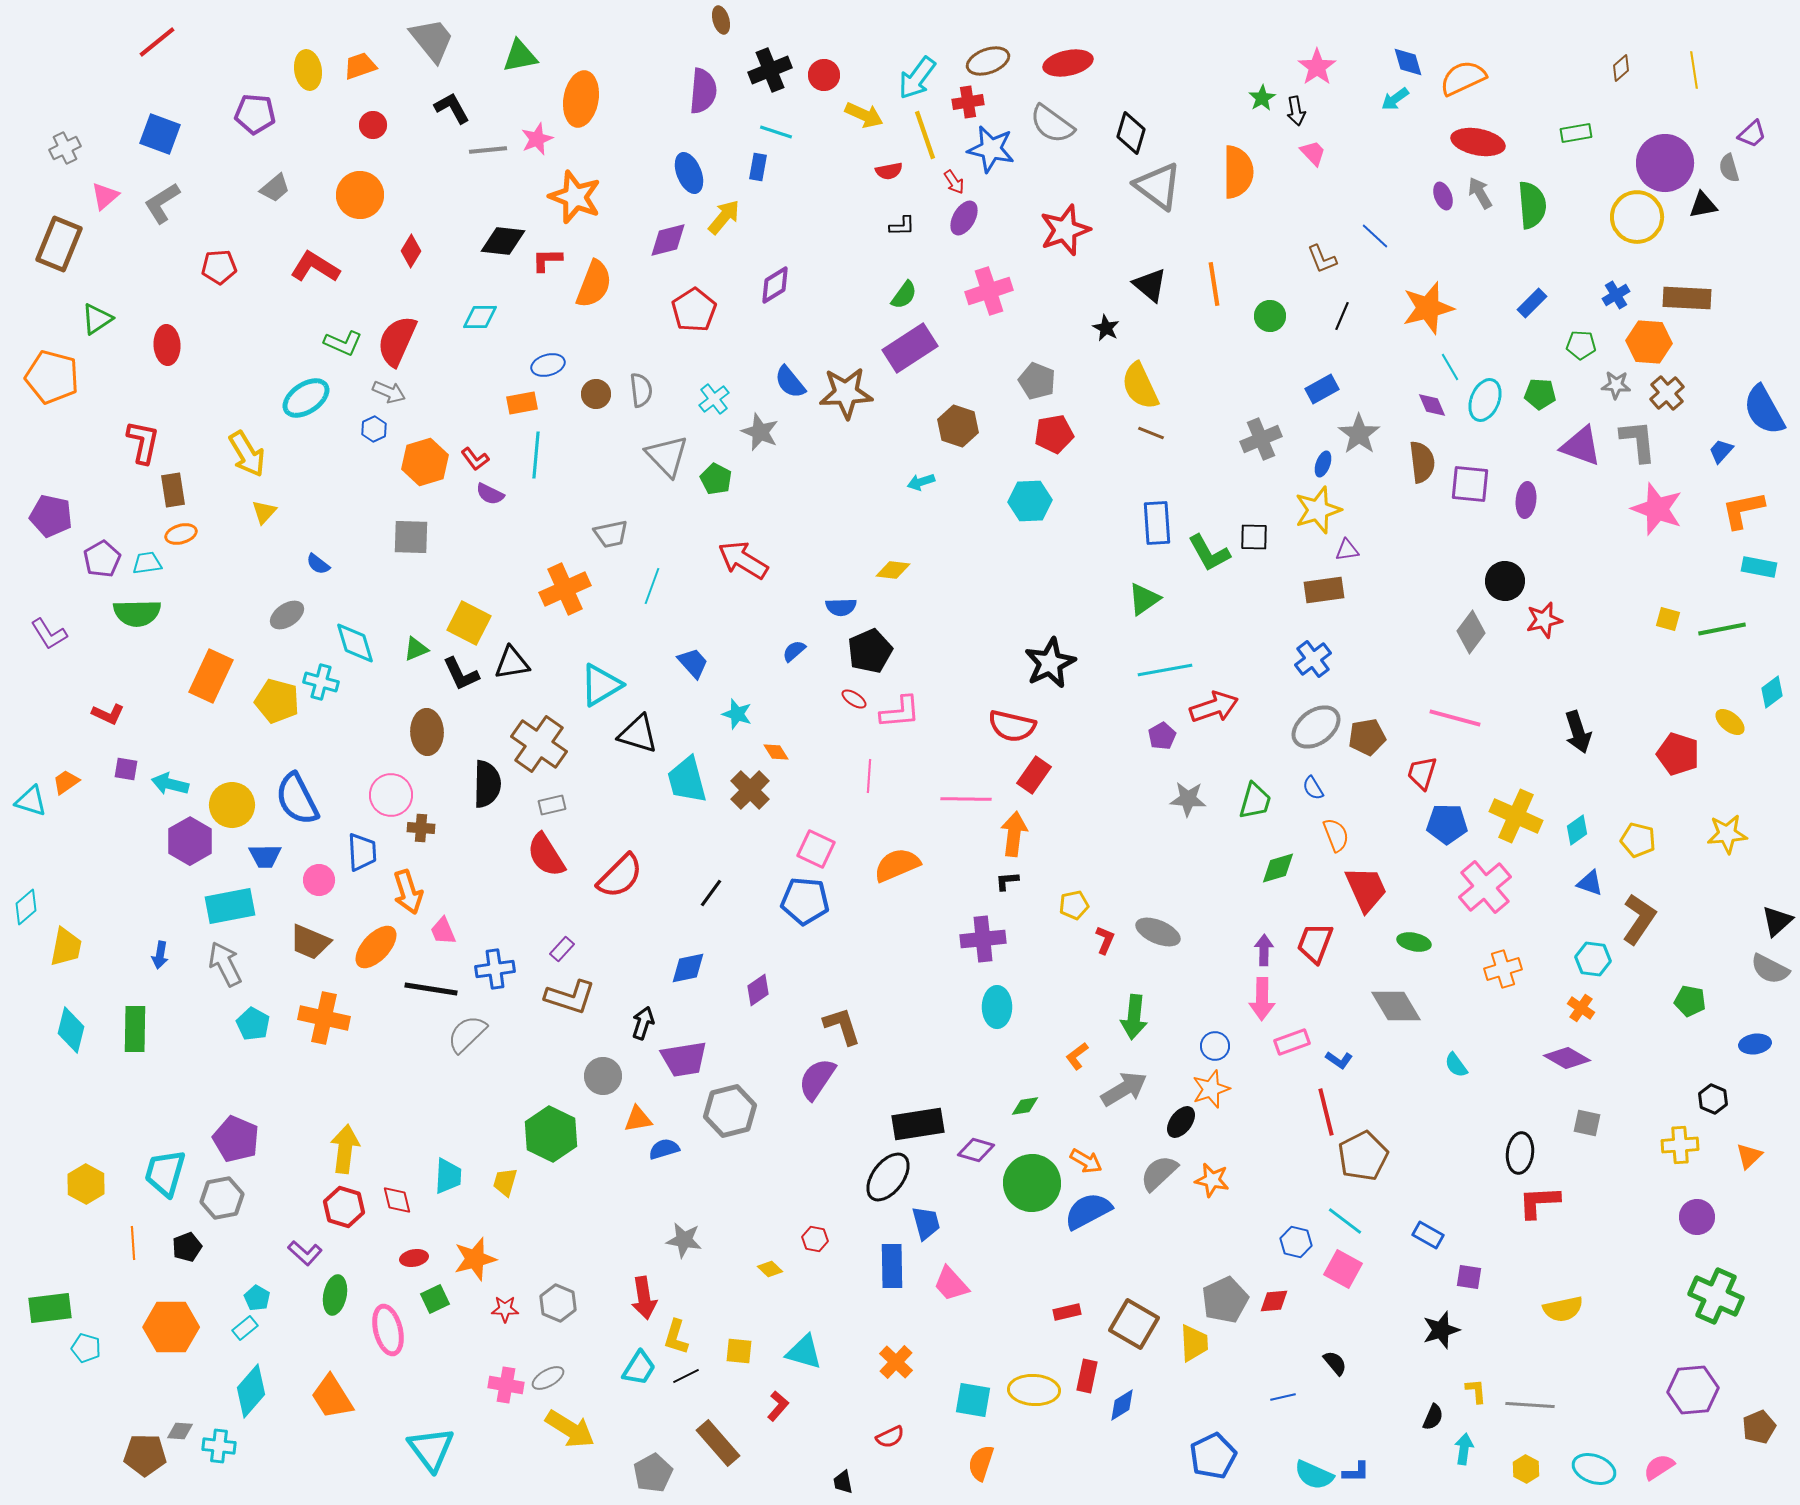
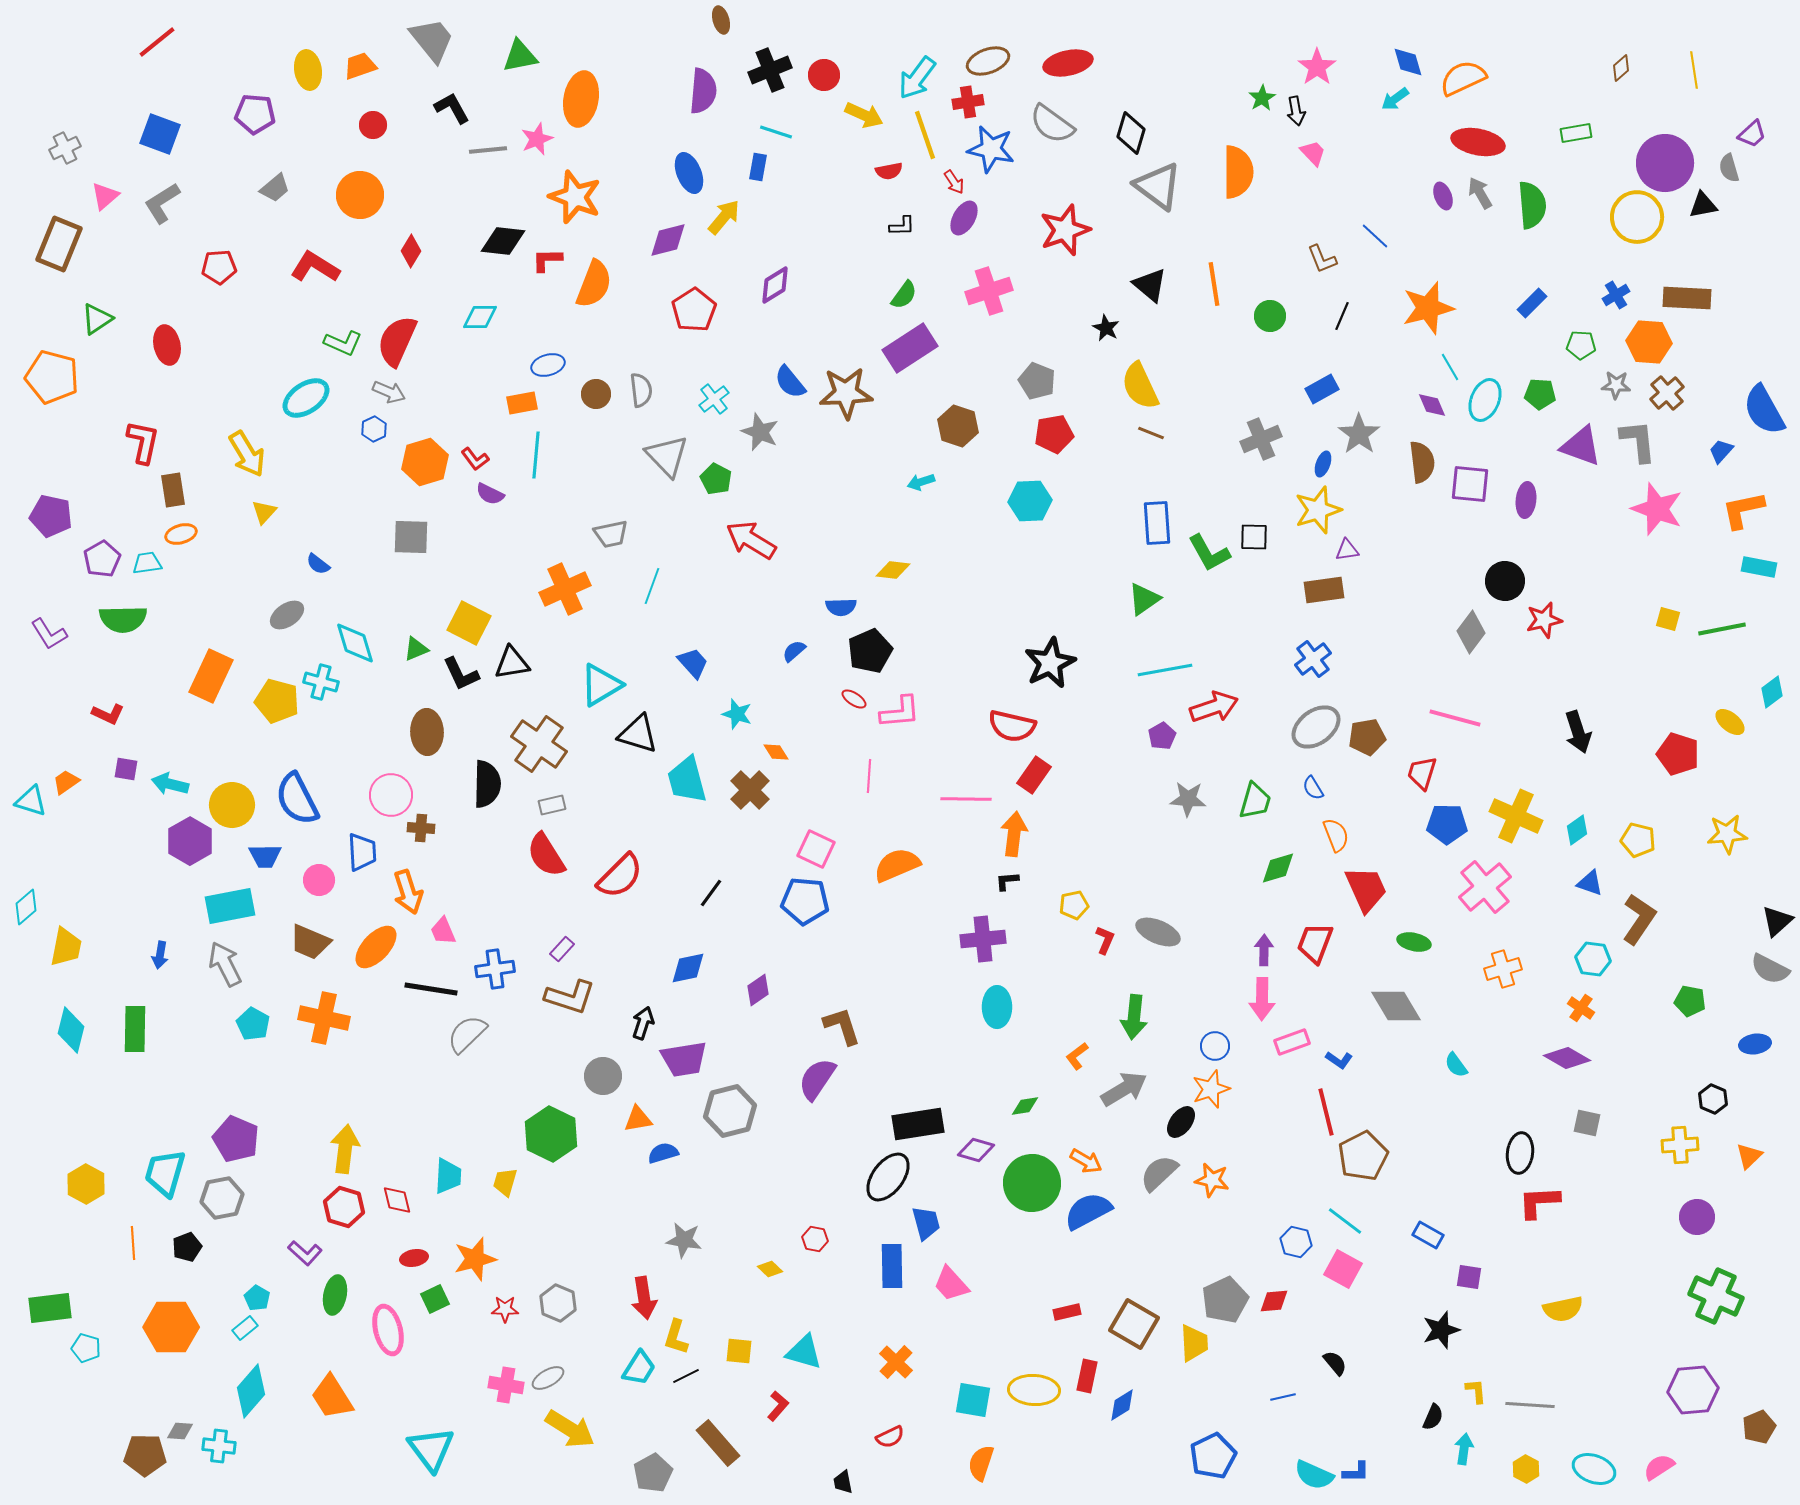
red ellipse at (167, 345): rotated 9 degrees counterclockwise
red arrow at (743, 560): moved 8 px right, 20 px up
green semicircle at (137, 613): moved 14 px left, 6 px down
blue semicircle at (664, 1149): moved 1 px left, 4 px down
